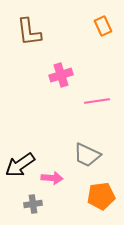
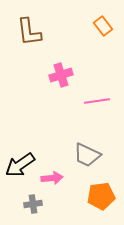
orange rectangle: rotated 12 degrees counterclockwise
pink arrow: rotated 10 degrees counterclockwise
